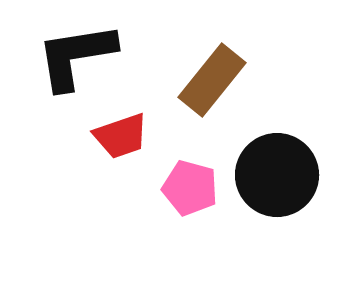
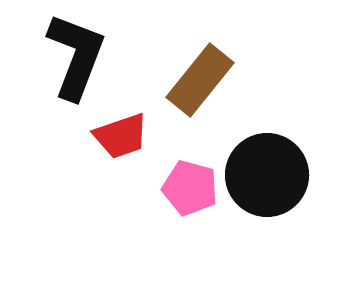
black L-shape: rotated 120 degrees clockwise
brown rectangle: moved 12 px left
black circle: moved 10 px left
